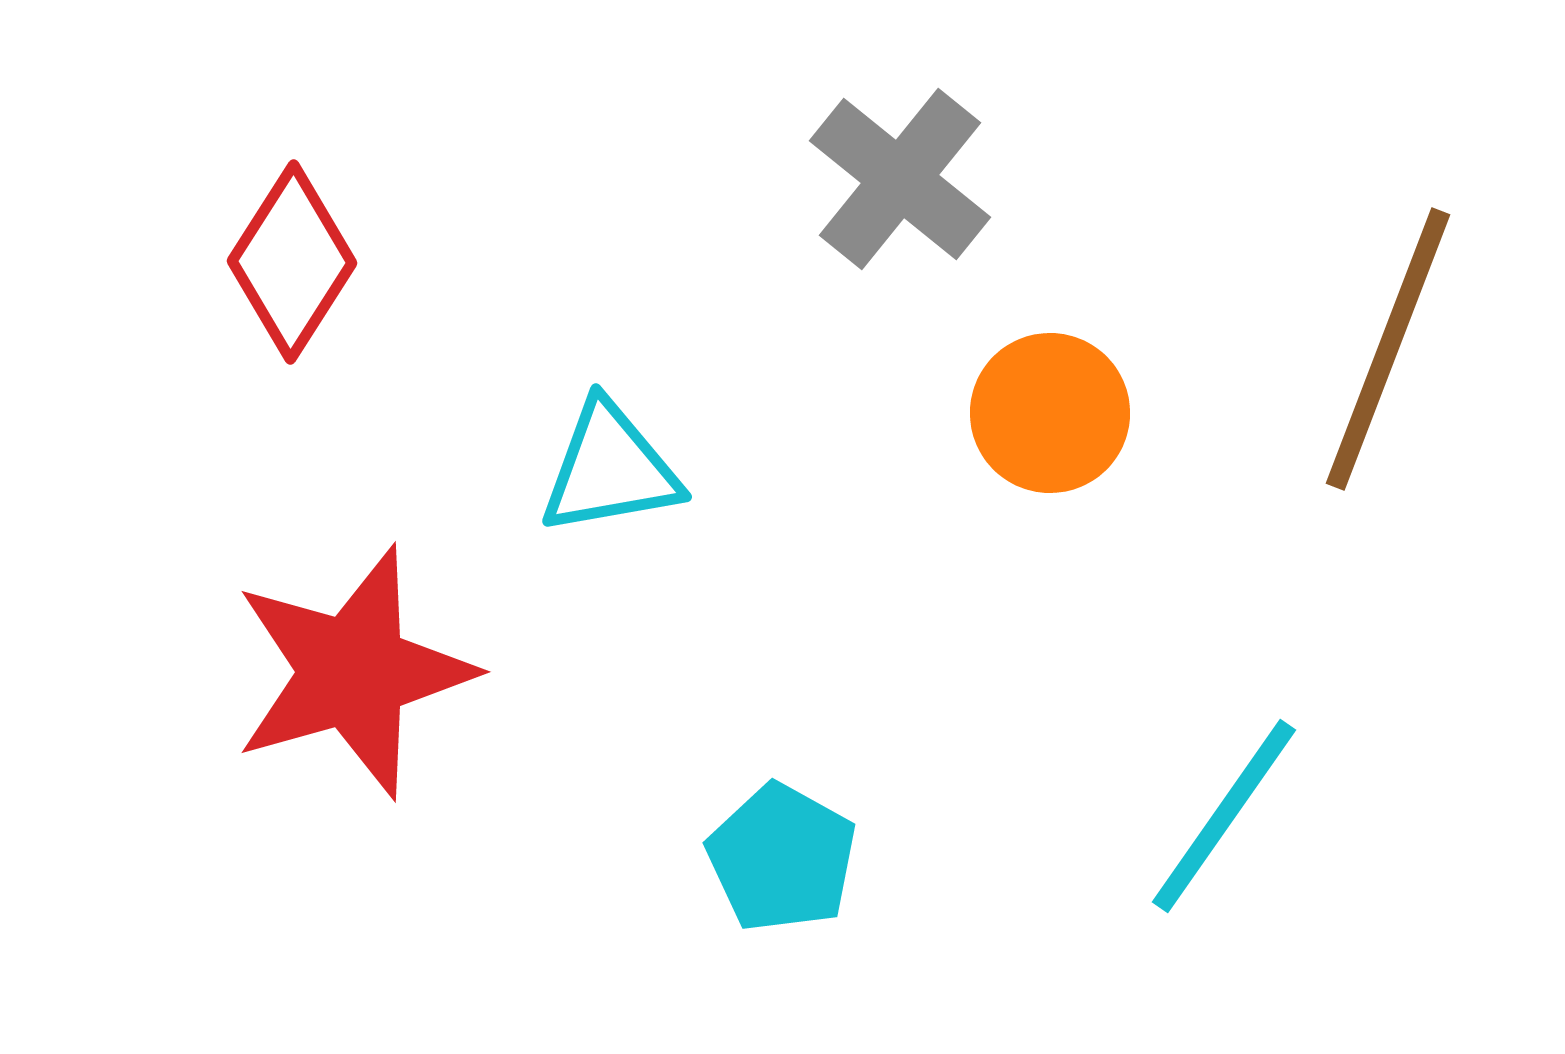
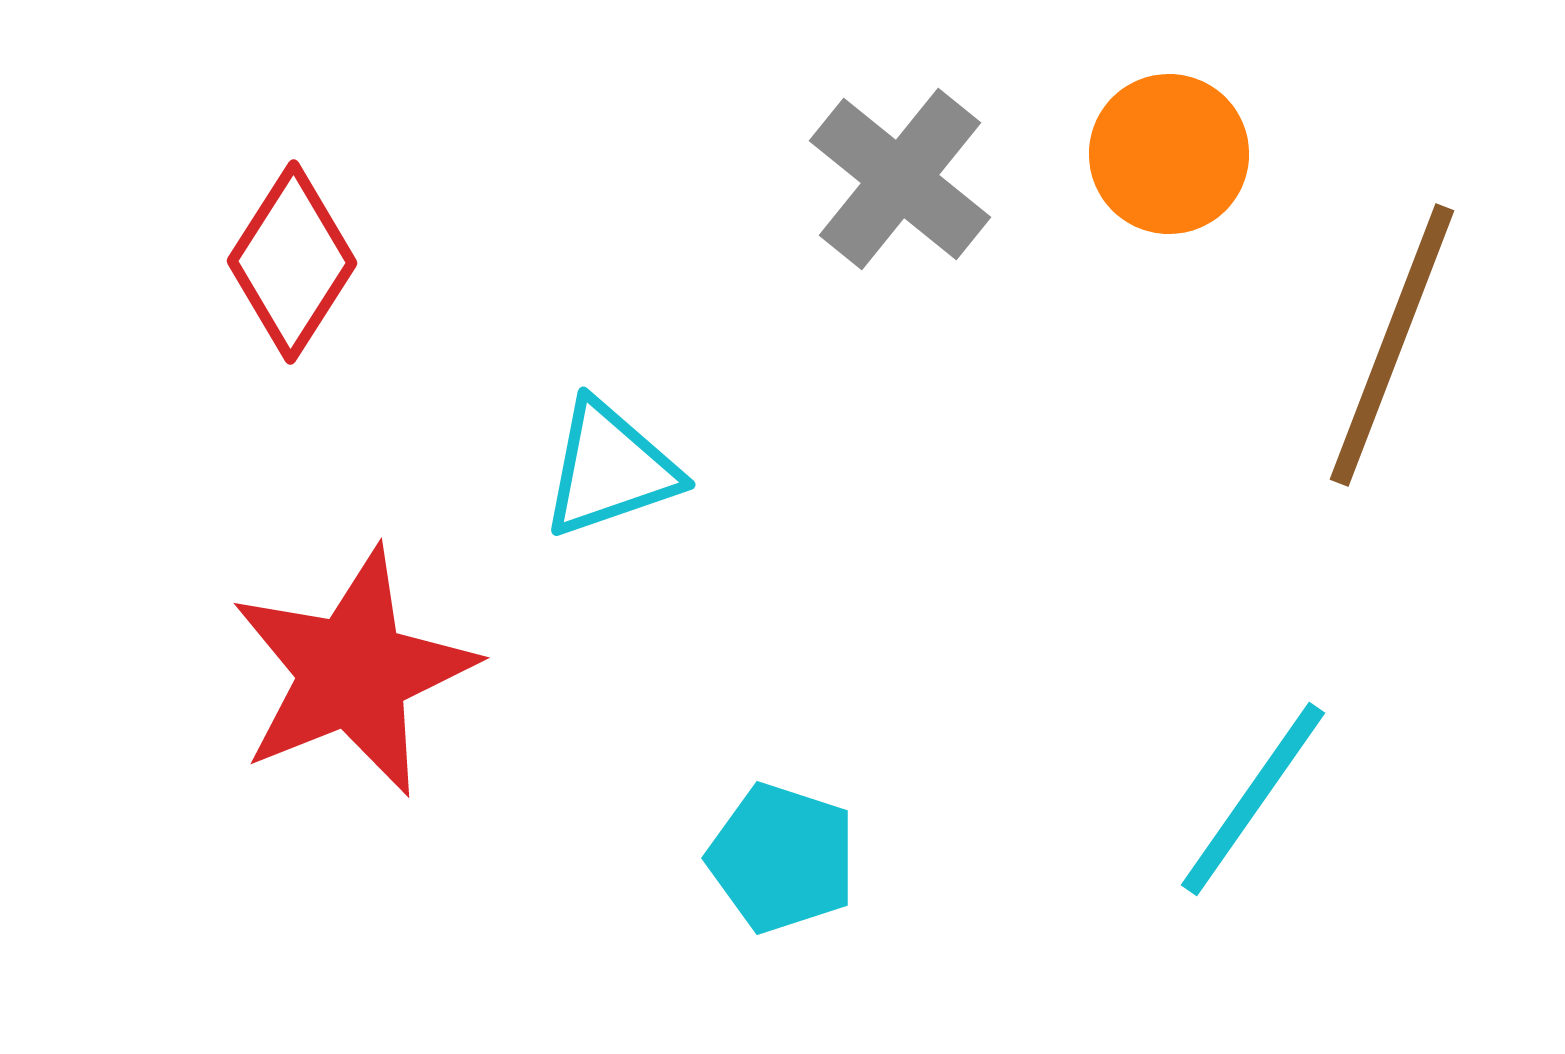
brown line: moved 4 px right, 4 px up
orange circle: moved 119 px right, 259 px up
cyan triangle: rotated 9 degrees counterclockwise
red star: rotated 6 degrees counterclockwise
cyan line: moved 29 px right, 17 px up
cyan pentagon: rotated 11 degrees counterclockwise
